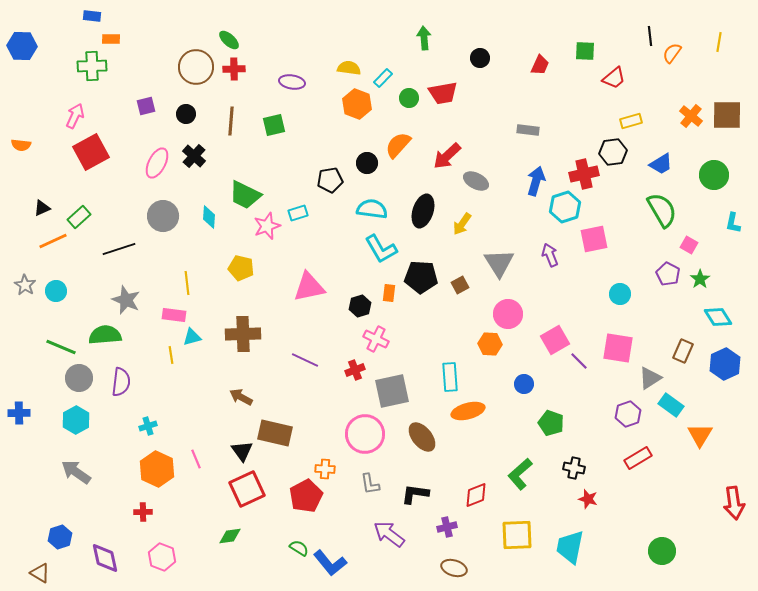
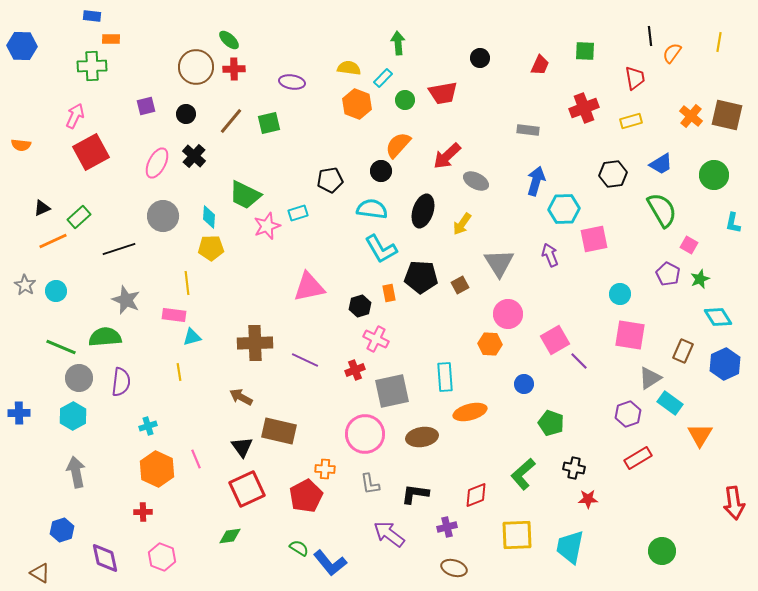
green arrow at (424, 38): moved 26 px left, 5 px down
red trapezoid at (614, 78): moved 21 px right; rotated 60 degrees counterclockwise
green circle at (409, 98): moved 4 px left, 2 px down
brown square at (727, 115): rotated 12 degrees clockwise
brown line at (231, 121): rotated 36 degrees clockwise
green square at (274, 125): moved 5 px left, 2 px up
black hexagon at (613, 152): moved 22 px down
black circle at (367, 163): moved 14 px right, 8 px down
red cross at (584, 174): moved 66 px up; rotated 8 degrees counterclockwise
cyan hexagon at (565, 207): moved 1 px left, 2 px down; rotated 16 degrees clockwise
yellow pentagon at (241, 268): moved 30 px left, 20 px up; rotated 15 degrees counterclockwise
green star at (700, 279): rotated 12 degrees clockwise
orange rectangle at (389, 293): rotated 18 degrees counterclockwise
brown cross at (243, 334): moved 12 px right, 9 px down
green semicircle at (105, 335): moved 2 px down
pink square at (618, 348): moved 12 px right, 13 px up
yellow line at (171, 355): moved 8 px right, 17 px down
cyan rectangle at (450, 377): moved 5 px left
cyan rectangle at (671, 405): moved 1 px left, 2 px up
orange ellipse at (468, 411): moved 2 px right, 1 px down
cyan hexagon at (76, 420): moved 3 px left, 4 px up
brown rectangle at (275, 433): moved 4 px right, 2 px up
brown ellipse at (422, 437): rotated 60 degrees counterclockwise
black triangle at (242, 451): moved 4 px up
gray arrow at (76, 472): rotated 44 degrees clockwise
green L-shape at (520, 474): moved 3 px right
red star at (588, 499): rotated 18 degrees counterclockwise
blue hexagon at (60, 537): moved 2 px right, 7 px up
